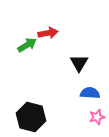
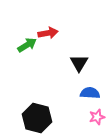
black hexagon: moved 6 px right, 1 px down
